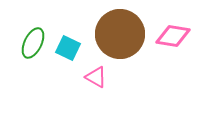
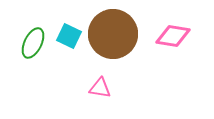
brown circle: moved 7 px left
cyan square: moved 1 px right, 12 px up
pink triangle: moved 4 px right, 11 px down; rotated 20 degrees counterclockwise
